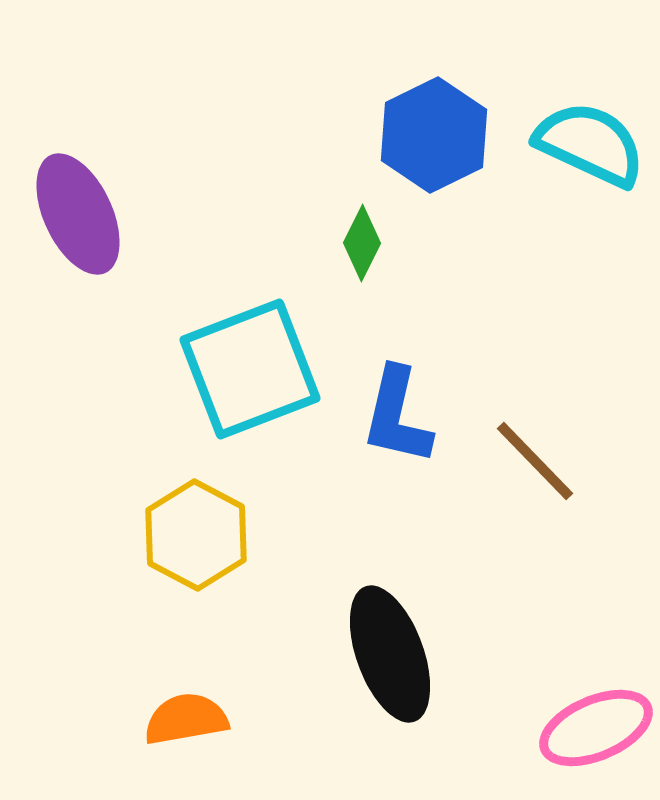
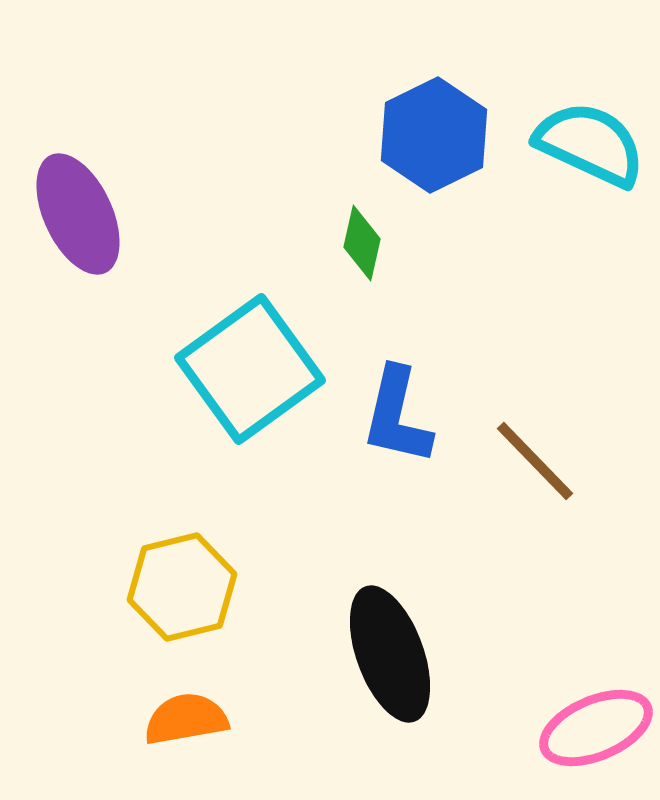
green diamond: rotated 14 degrees counterclockwise
cyan square: rotated 15 degrees counterclockwise
yellow hexagon: moved 14 px left, 52 px down; rotated 18 degrees clockwise
